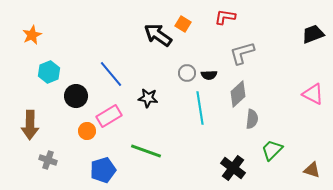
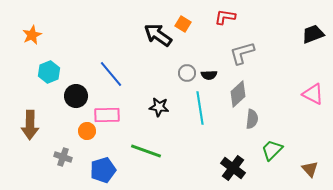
black star: moved 11 px right, 9 px down
pink rectangle: moved 2 px left, 1 px up; rotated 30 degrees clockwise
gray cross: moved 15 px right, 3 px up
brown triangle: moved 2 px left, 1 px up; rotated 30 degrees clockwise
